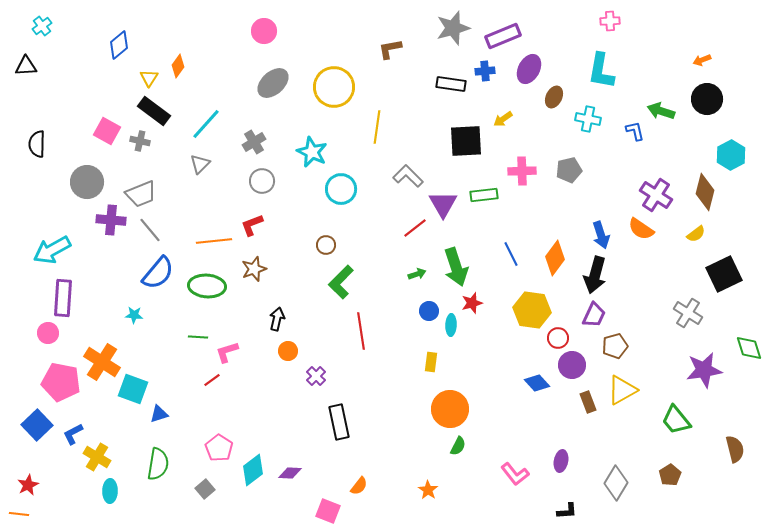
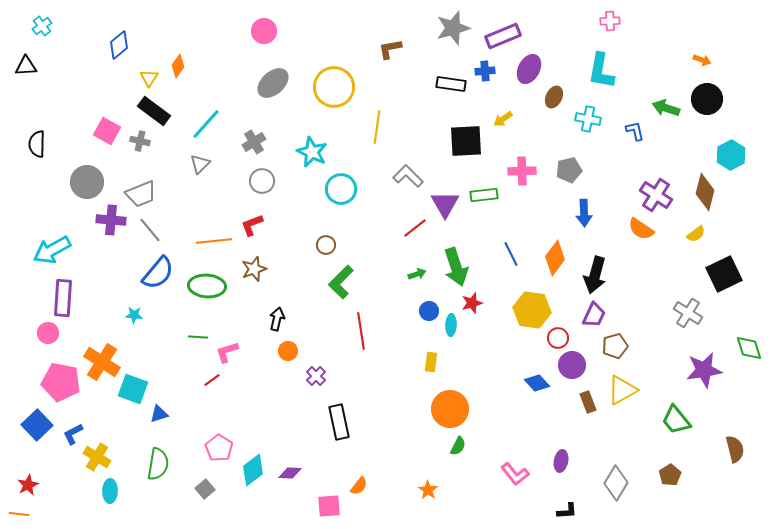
orange arrow at (702, 60): rotated 138 degrees counterclockwise
green arrow at (661, 111): moved 5 px right, 3 px up
purple triangle at (443, 204): moved 2 px right
blue arrow at (601, 235): moved 17 px left, 22 px up; rotated 16 degrees clockwise
pink square at (328, 511): moved 1 px right, 5 px up; rotated 25 degrees counterclockwise
